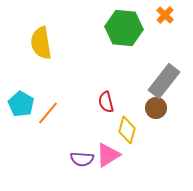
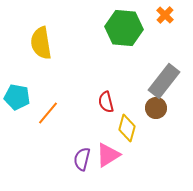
cyan pentagon: moved 4 px left, 7 px up; rotated 20 degrees counterclockwise
yellow diamond: moved 2 px up
purple semicircle: rotated 100 degrees clockwise
